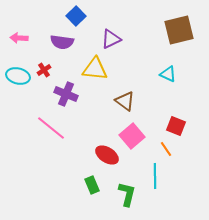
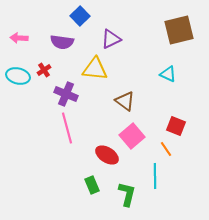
blue square: moved 4 px right
pink line: moved 16 px right; rotated 36 degrees clockwise
